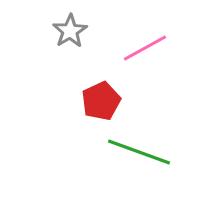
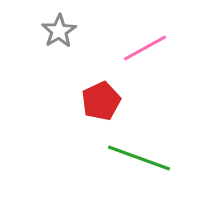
gray star: moved 11 px left
green line: moved 6 px down
